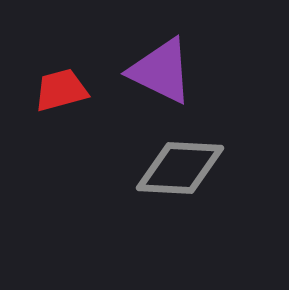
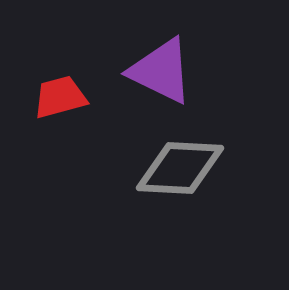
red trapezoid: moved 1 px left, 7 px down
